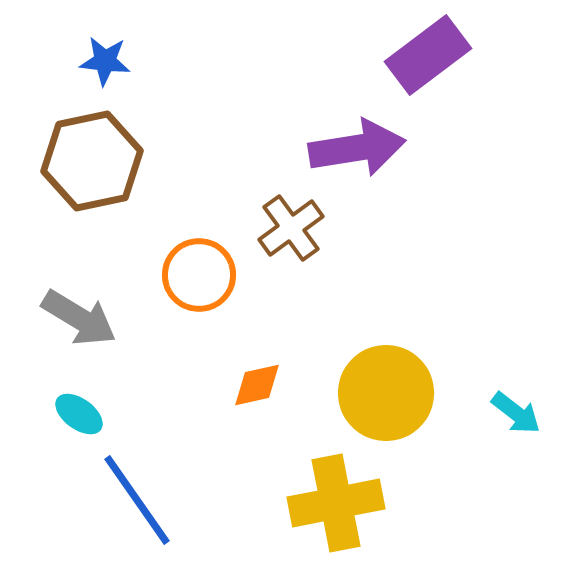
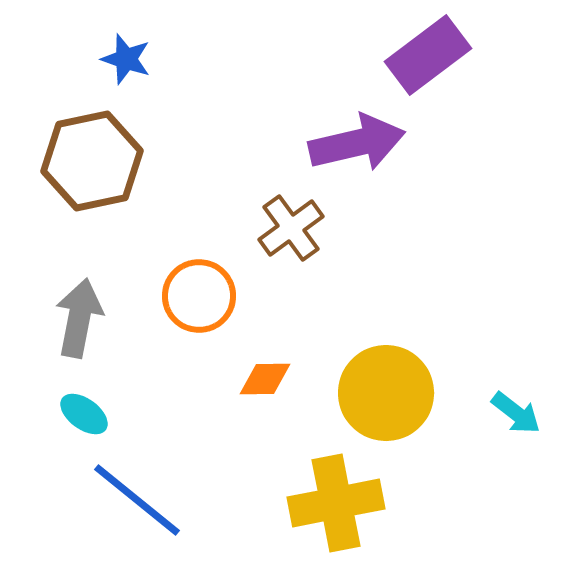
blue star: moved 21 px right, 2 px up; rotated 12 degrees clockwise
purple arrow: moved 5 px up; rotated 4 degrees counterclockwise
orange circle: moved 21 px down
gray arrow: rotated 110 degrees counterclockwise
orange diamond: moved 8 px right, 6 px up; rotated 12 degrees clockwise
cyan ellipse: moved 5 px right
blue line: rotated 16 degrees counterclockwise
